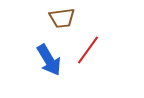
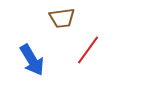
blue arrow: moved 17 px left
